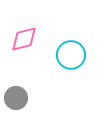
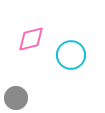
pink diamond: moved 7 px right
